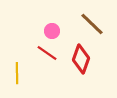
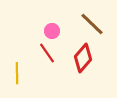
red line: rotated 20 degrees clockwise
red diamond: moved 2 px right, 1 px up; rotated 20 degrees clockwise
